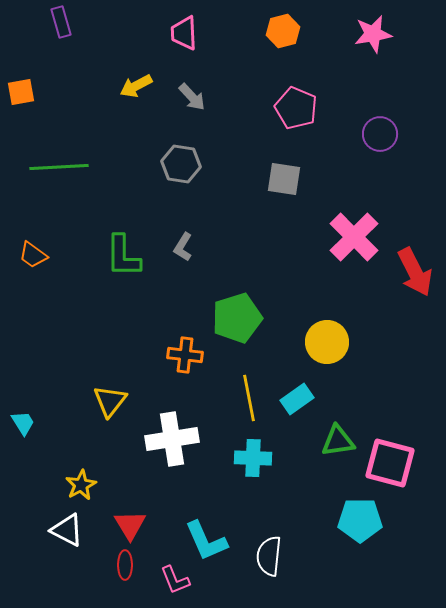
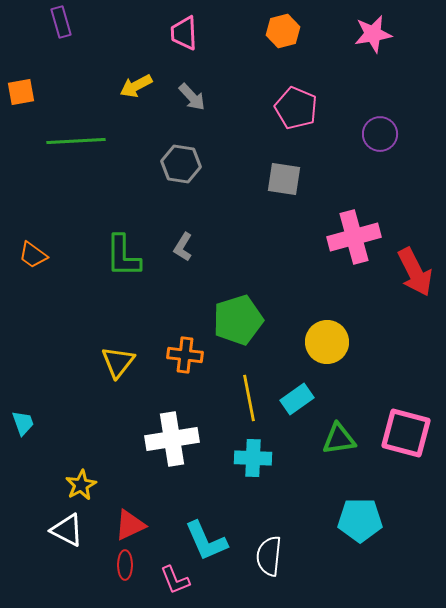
green line: moved 17 px right, 26 px up
pink cross: rotated 30 degrees clockwise
green pentagon: moved 1 px right, 2 px down
yellow triangle: moved 8 px right, 39 px up
cyan trapezoid: rotated 12 degrees clockwise
green triangle: moved 1 px right, 2 px up
pink square: moved 16 px right, 30 px up
red triangle: rotated 36 degrees clockwise
